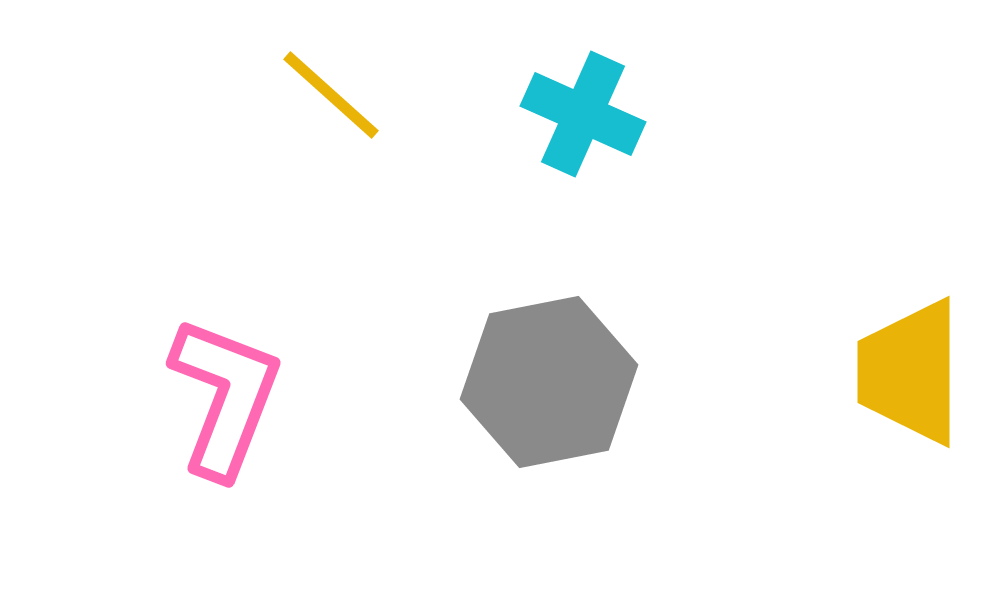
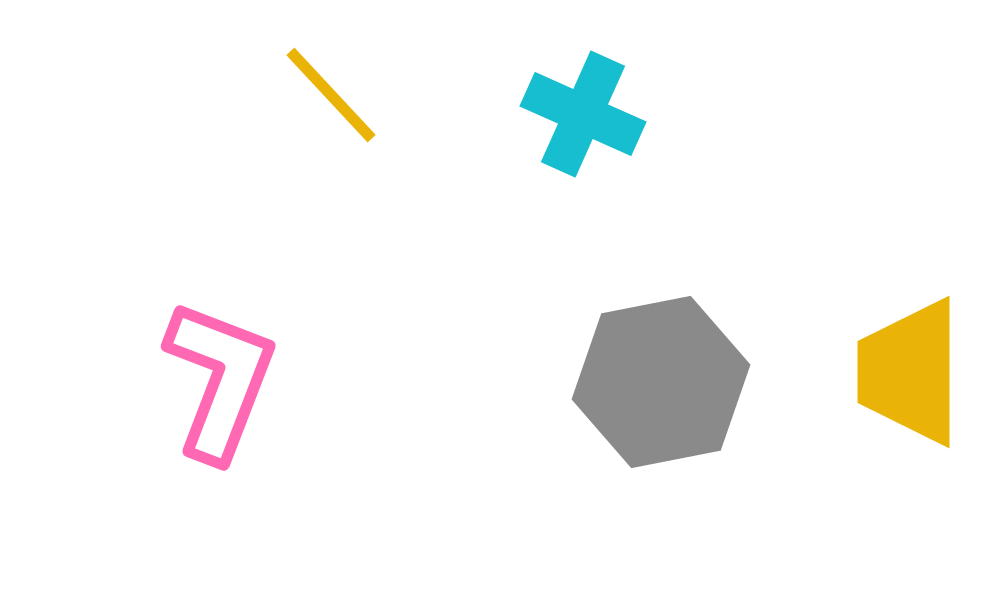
yellow line: rotated 5 degrees clockwise
gray hexagon: moved 112 px right
pink L-shape: moved 5 px left, 17 px up
